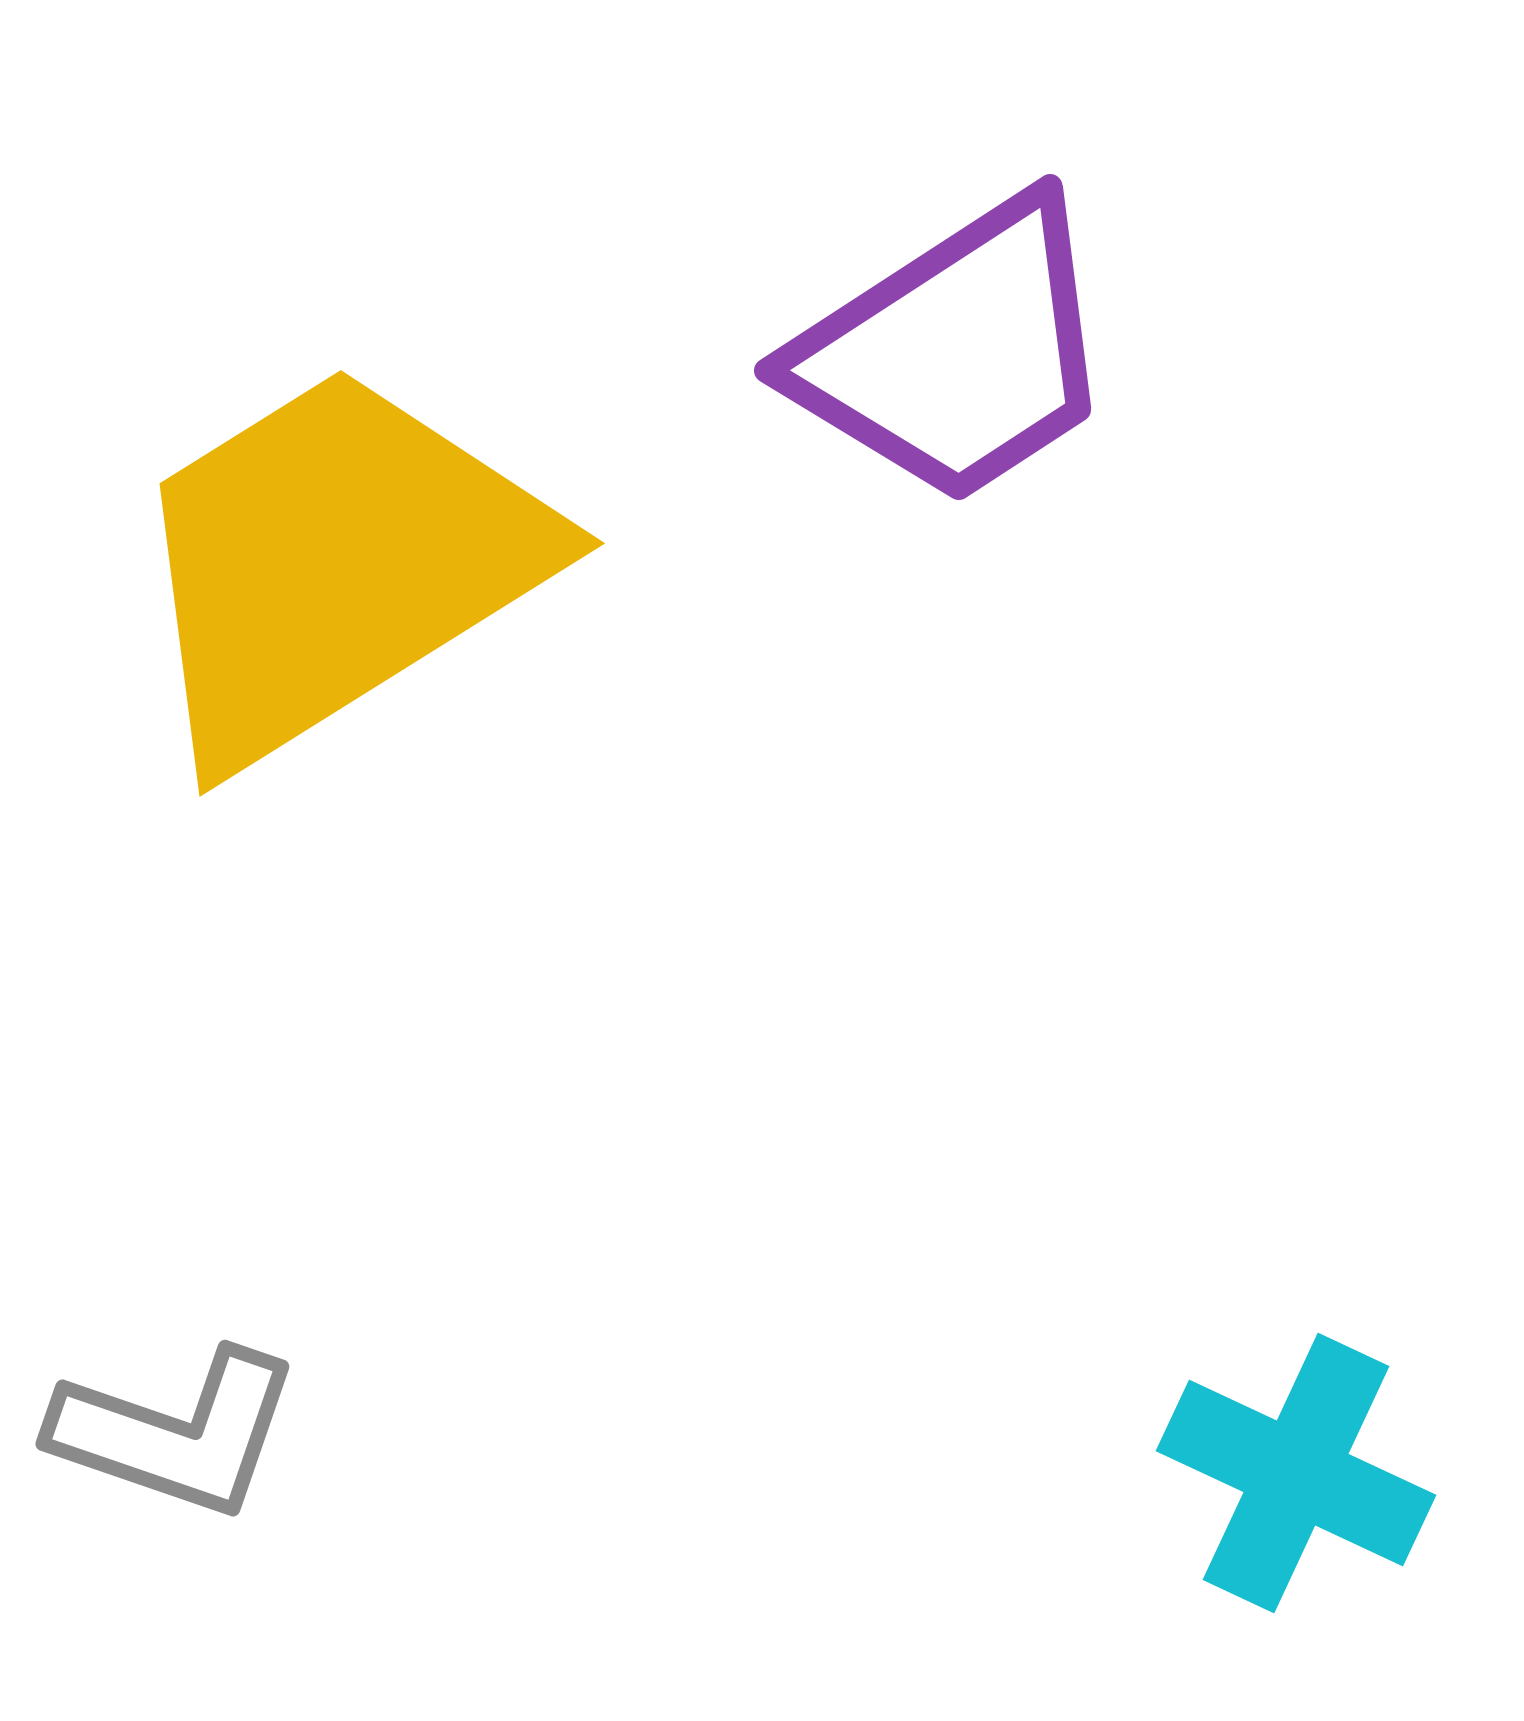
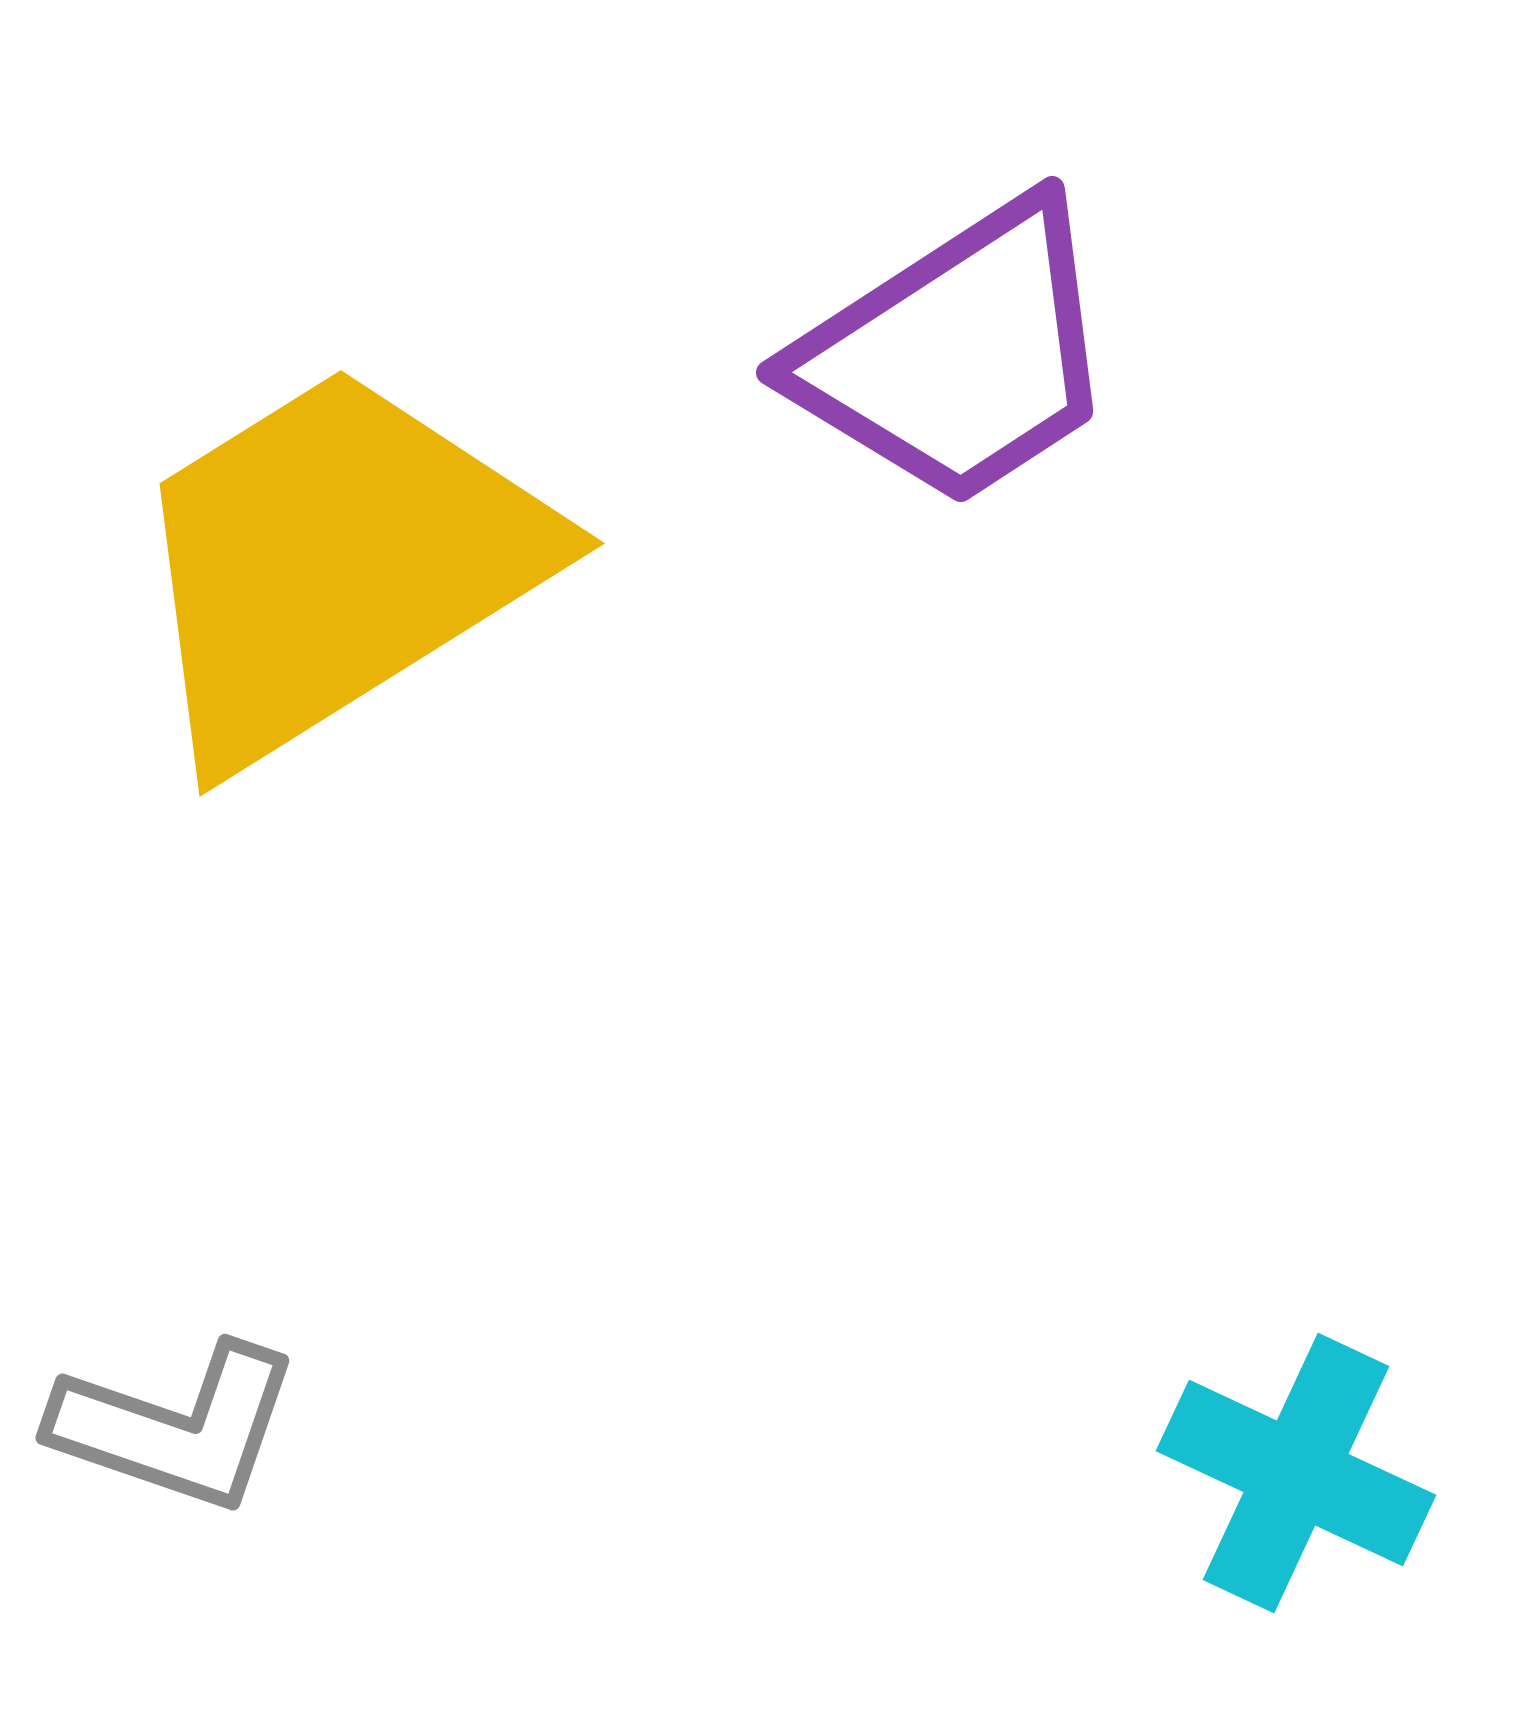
purple trapezoid: moved 2 px right, 2 px down
gray L-shape: moved 6 px up
